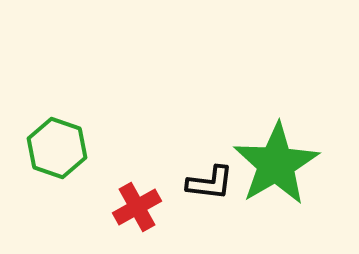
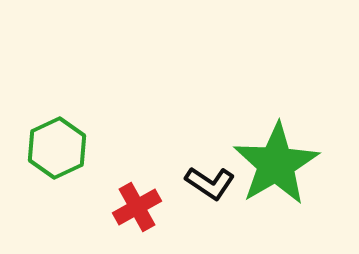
green hexagon: rotated 16 degrees clockwise
black L-shape: rotated 27 degrees clockwise
